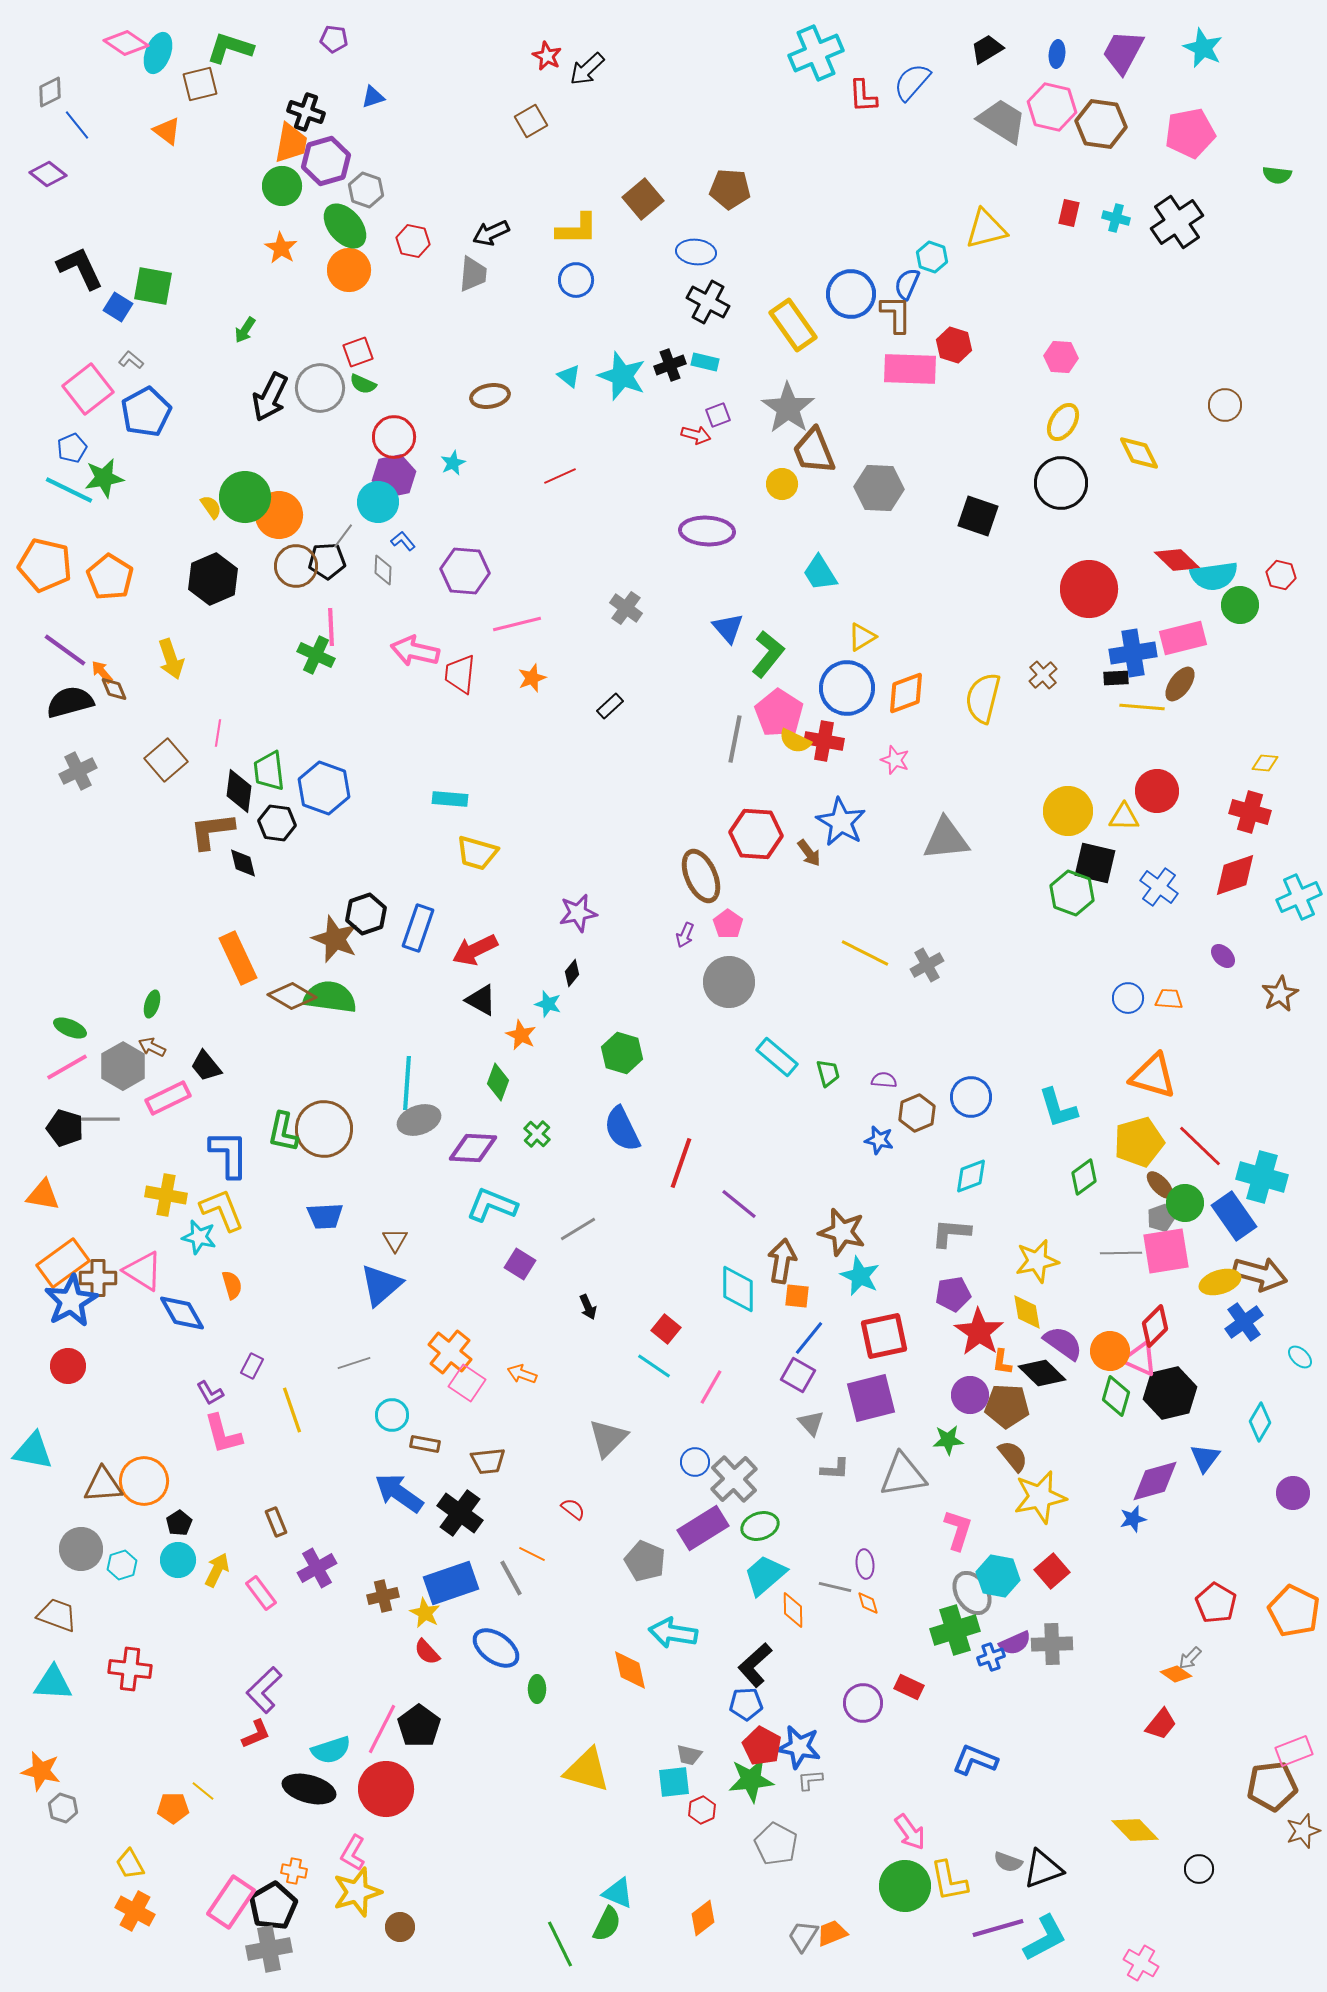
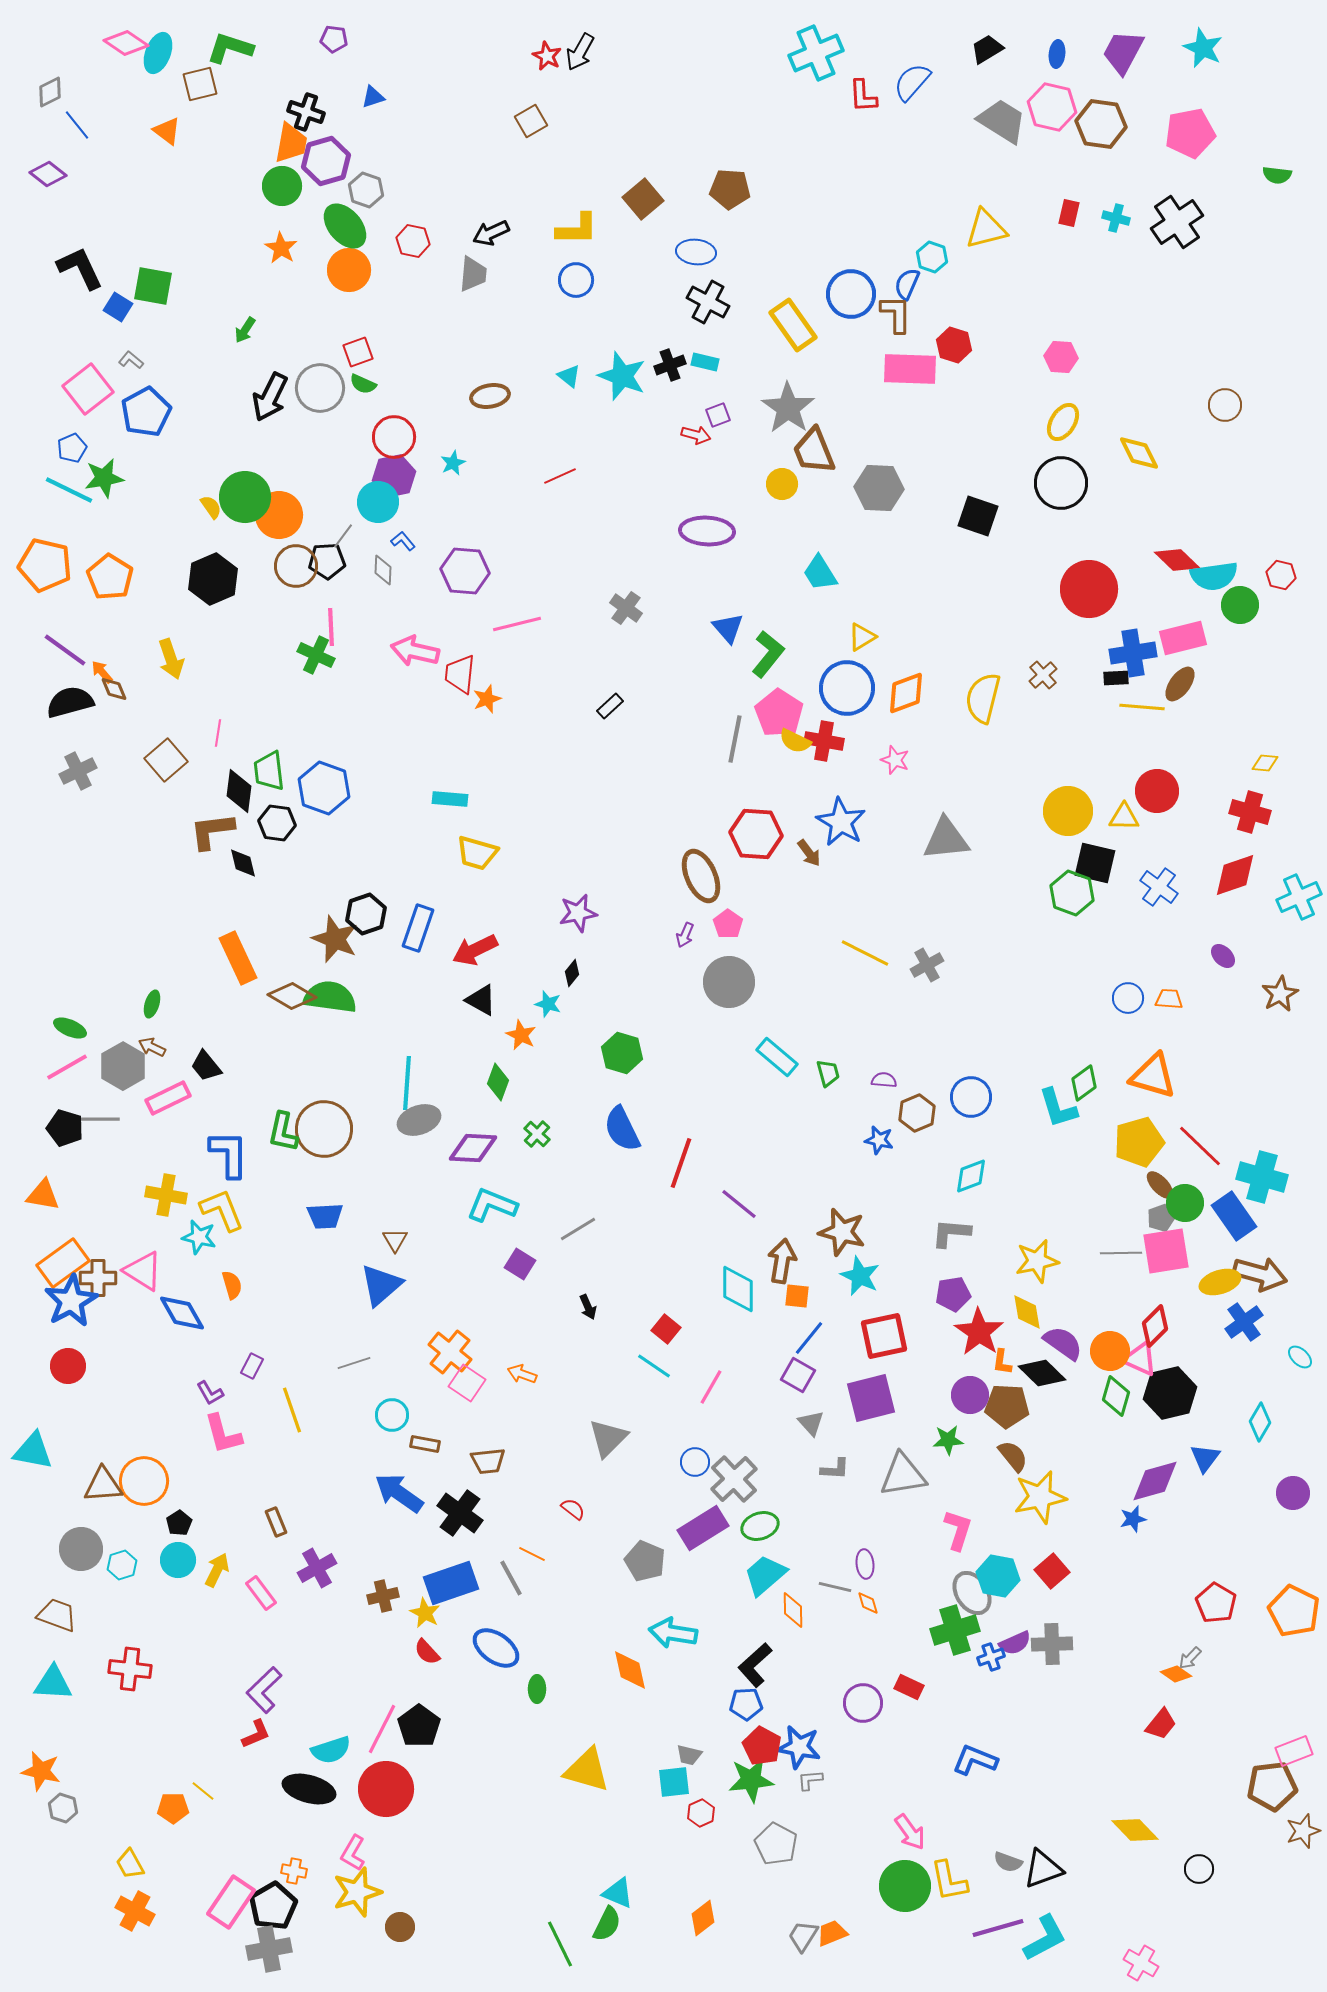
black arrow at (587, 69): moved 7 px left, 17 px up; rotated 18 degrees counterclockwise
orange star at (532, 678): moved 45 px left, 21 px down
green diamond at (1084, 1177): moved 94 px up
red hexagon at (702, 1810): moved 1 px left, 3 px down
